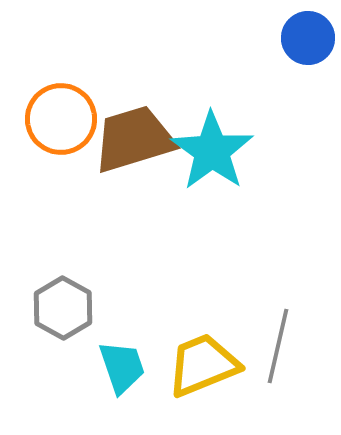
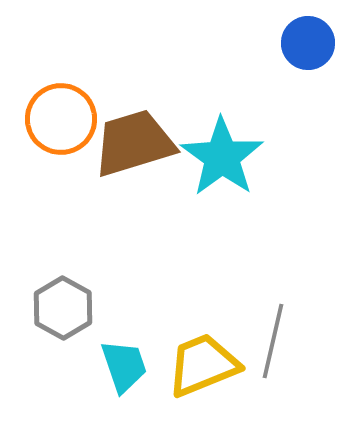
blue circle: moved 5 px down
brown trapezoid: moved 4 px down
cyan star: moved 10 px right, 6 px down
gray line: moved 5 px left, 5 px up
cyan trapezoid: moved 2 px right, 1 px up
